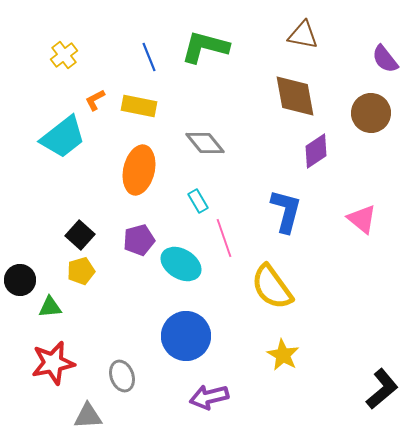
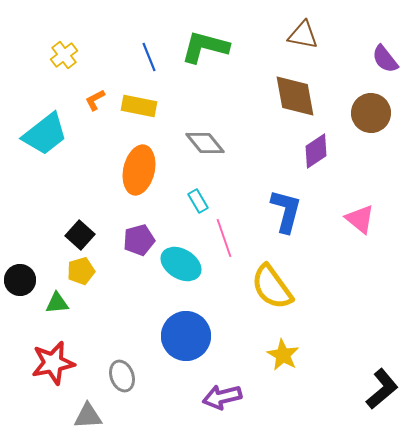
cyan trapezoid: moved 18 px left, 3 px up
pink triangle: moved 2 px left
green triangle: moved 7 px right, 4 px up
purple arrow: moved 13 px right
